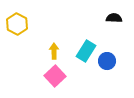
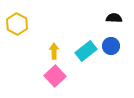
cyan rectangle: rotated 20 degrees clockwise
blue circle: moved 4 px right, 15 px up
